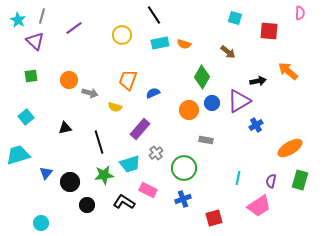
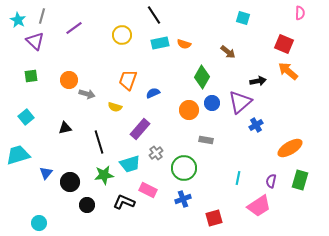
cyan square at (235, 18): moved 8 px right
red square at (269, 31): moved 15 px right, 13 px down; rotated 18 degrees clockwise
gray arrow at (90, 93): moved 3 px left, 1 px down
purple triangle at (239, 101): moved 1 px right, 1 px down; rotated 10 degrees counterclockwise
black L-shape at (124, 202): rotated 10 degrees counterclockwise
cyan circle at (41, 223): moved 2 px left
